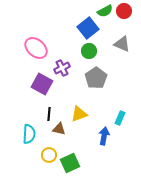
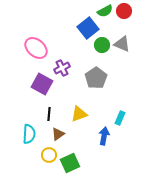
green circle: moved 13 px right, 6 px up
brown triangle: moved 1 px left, 5 px down; rotated 48 degrees counterclockwise
